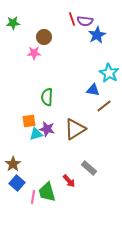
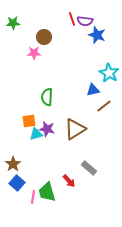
blue star: rotated 24 degrees counterclockwise
blue triangle: rotated 24 degrees counterclockwise
